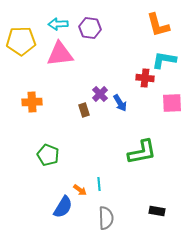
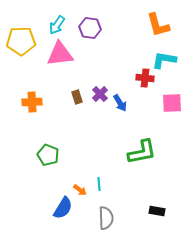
cyan arrow: moved 1 px left, 1 px down; rotated 54 degrees counterclockwise
brown rectangle: moved 7 px left, 13 px up
blue semicircle: moved 1 px down
